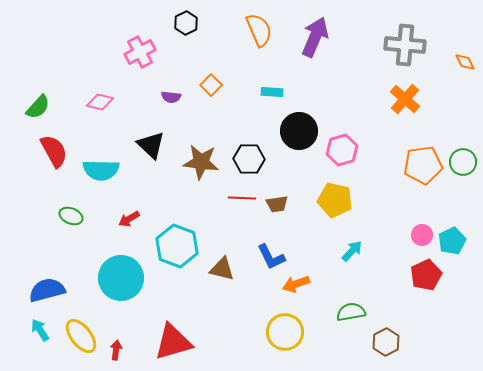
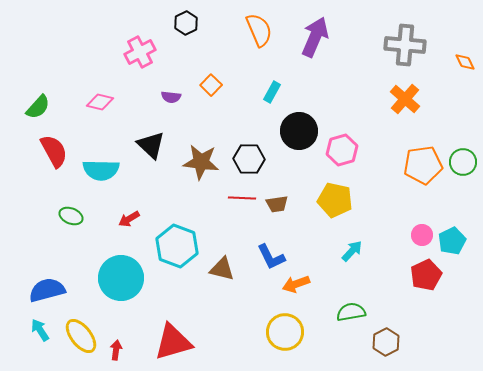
cyan rectangle at (272, 92): rotated 65 degrees counterclockwise
